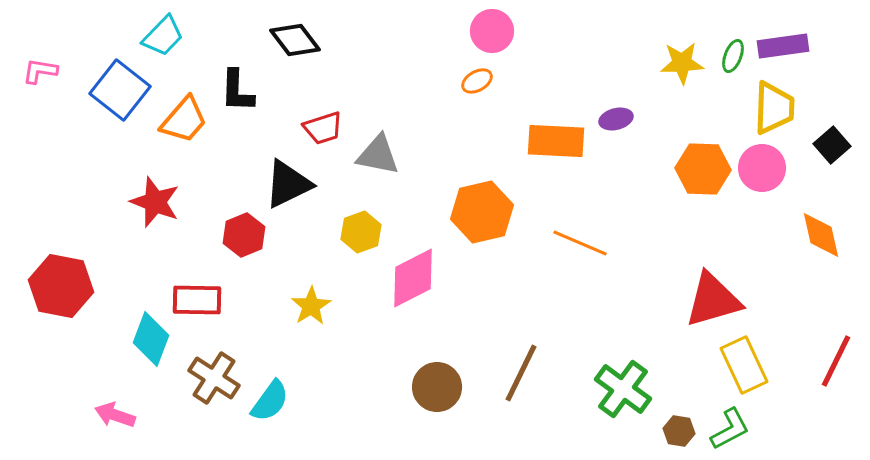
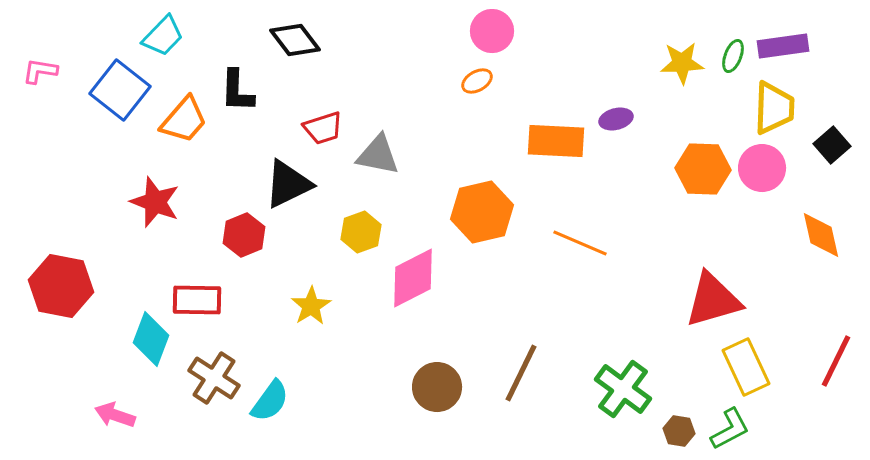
yellow rectangle at (744, 365): moved 2 px right, 2 px down
